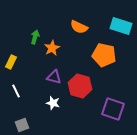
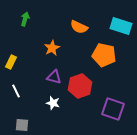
green arrow: moved 10 px left, 18 px up
red hexagon: rotated 25 degrees clockwise
gray square: rotated 24 degrees clockwise
